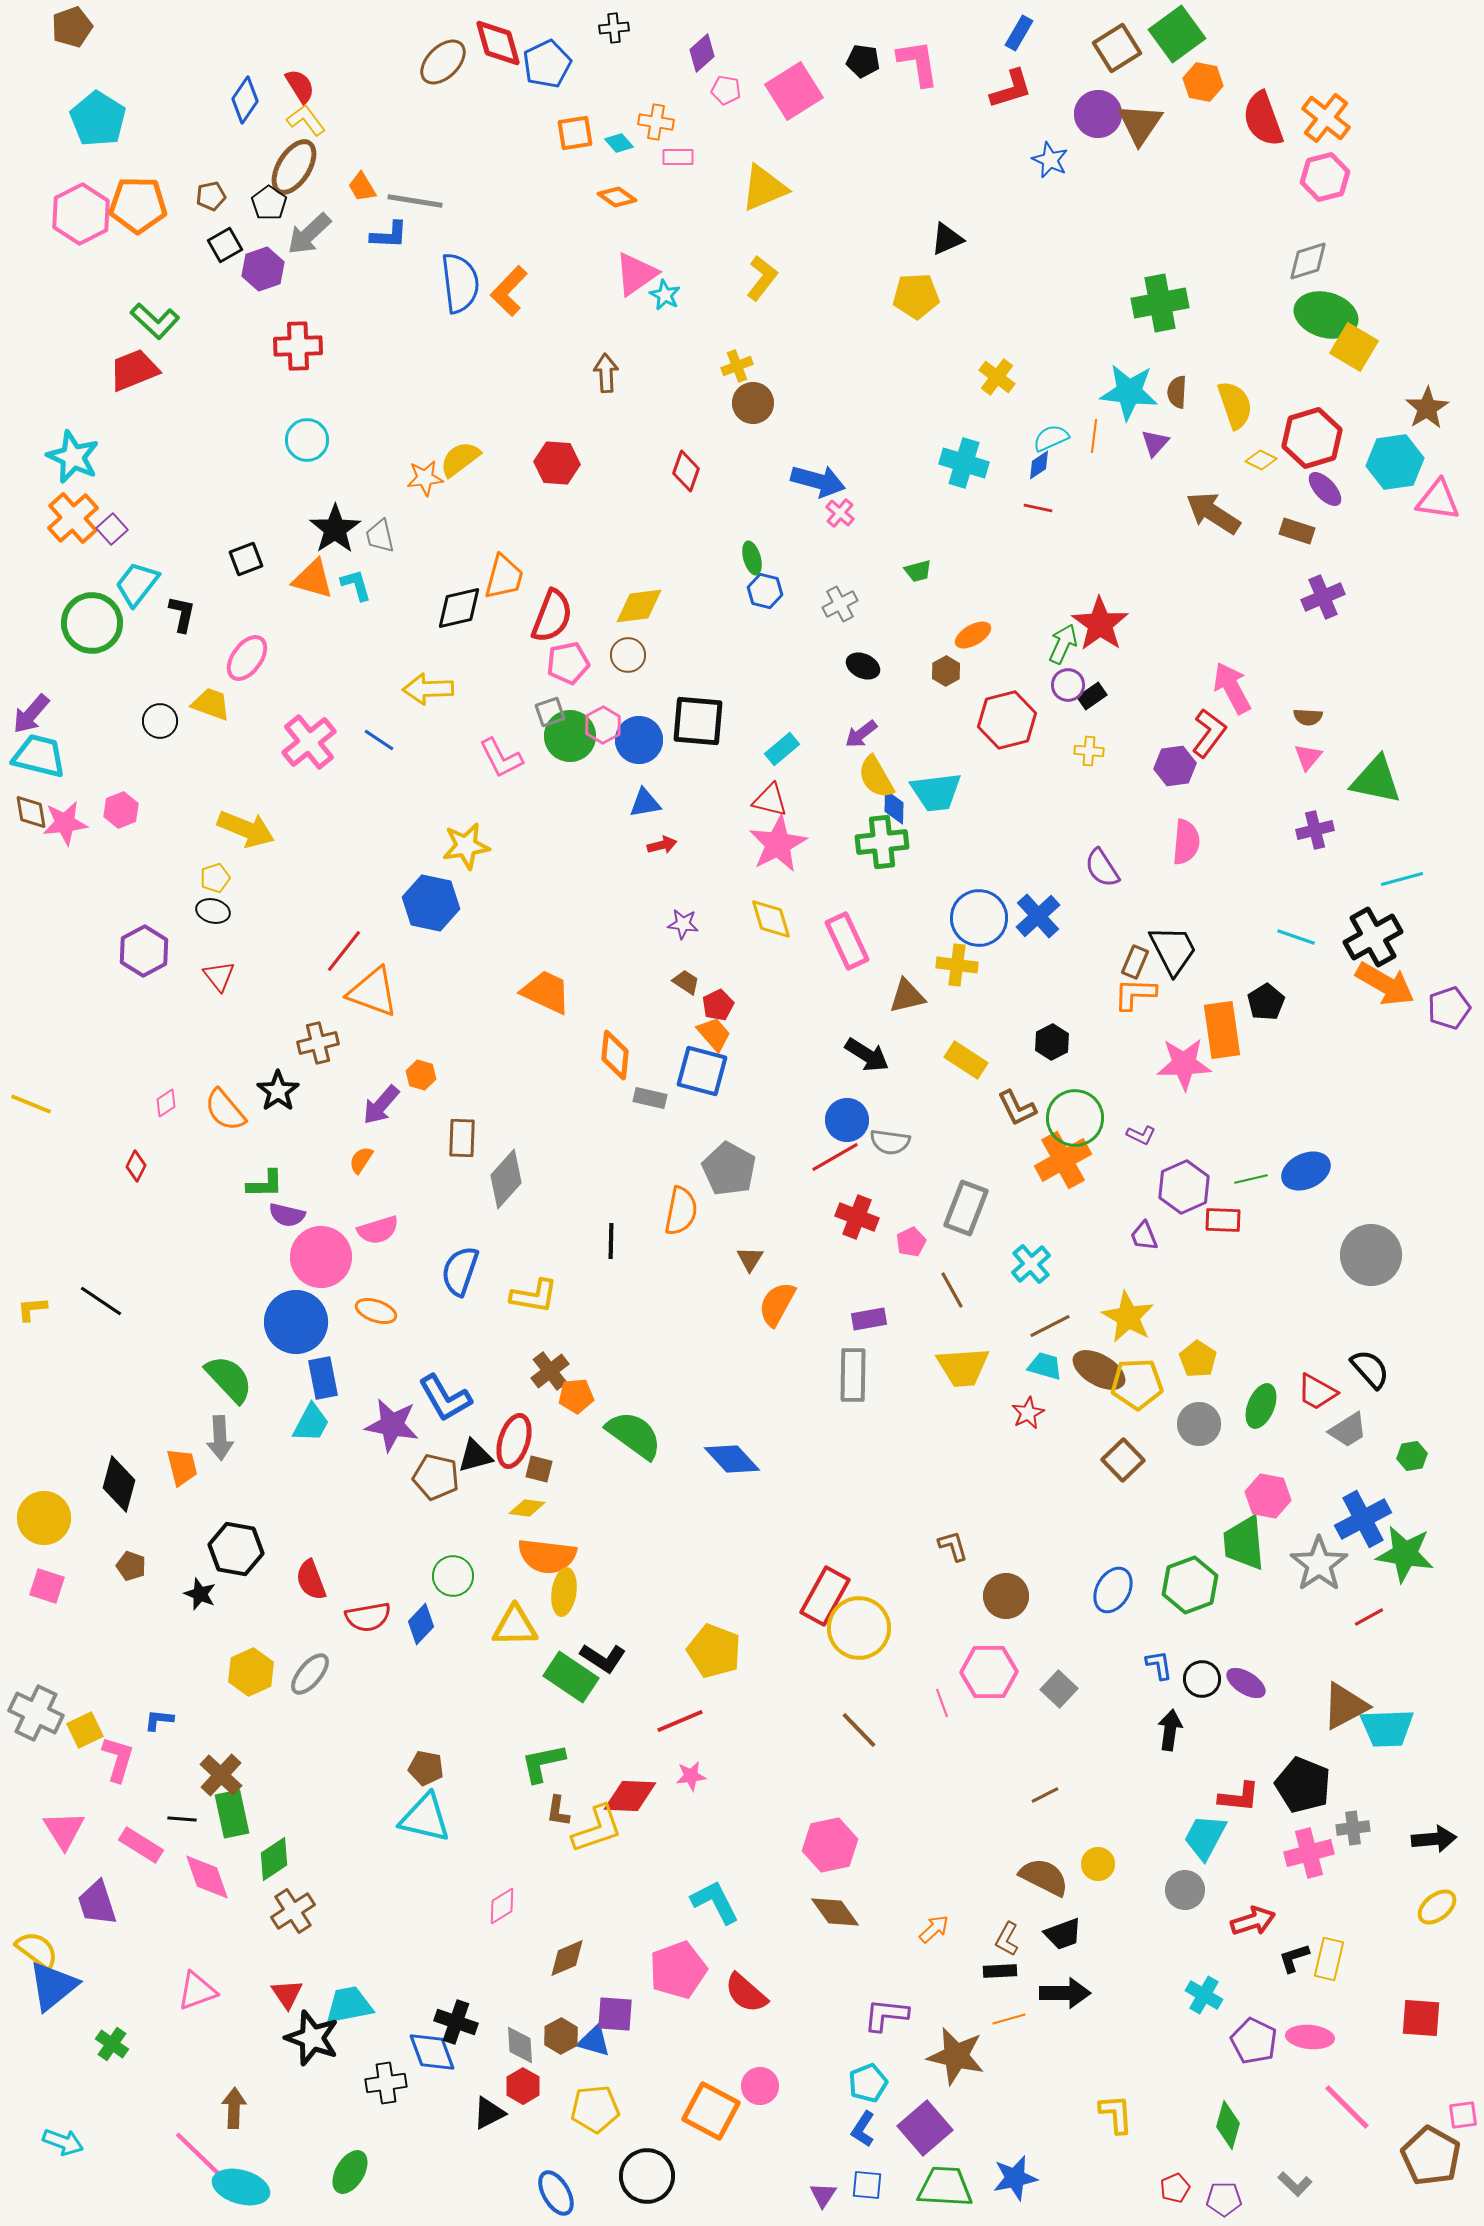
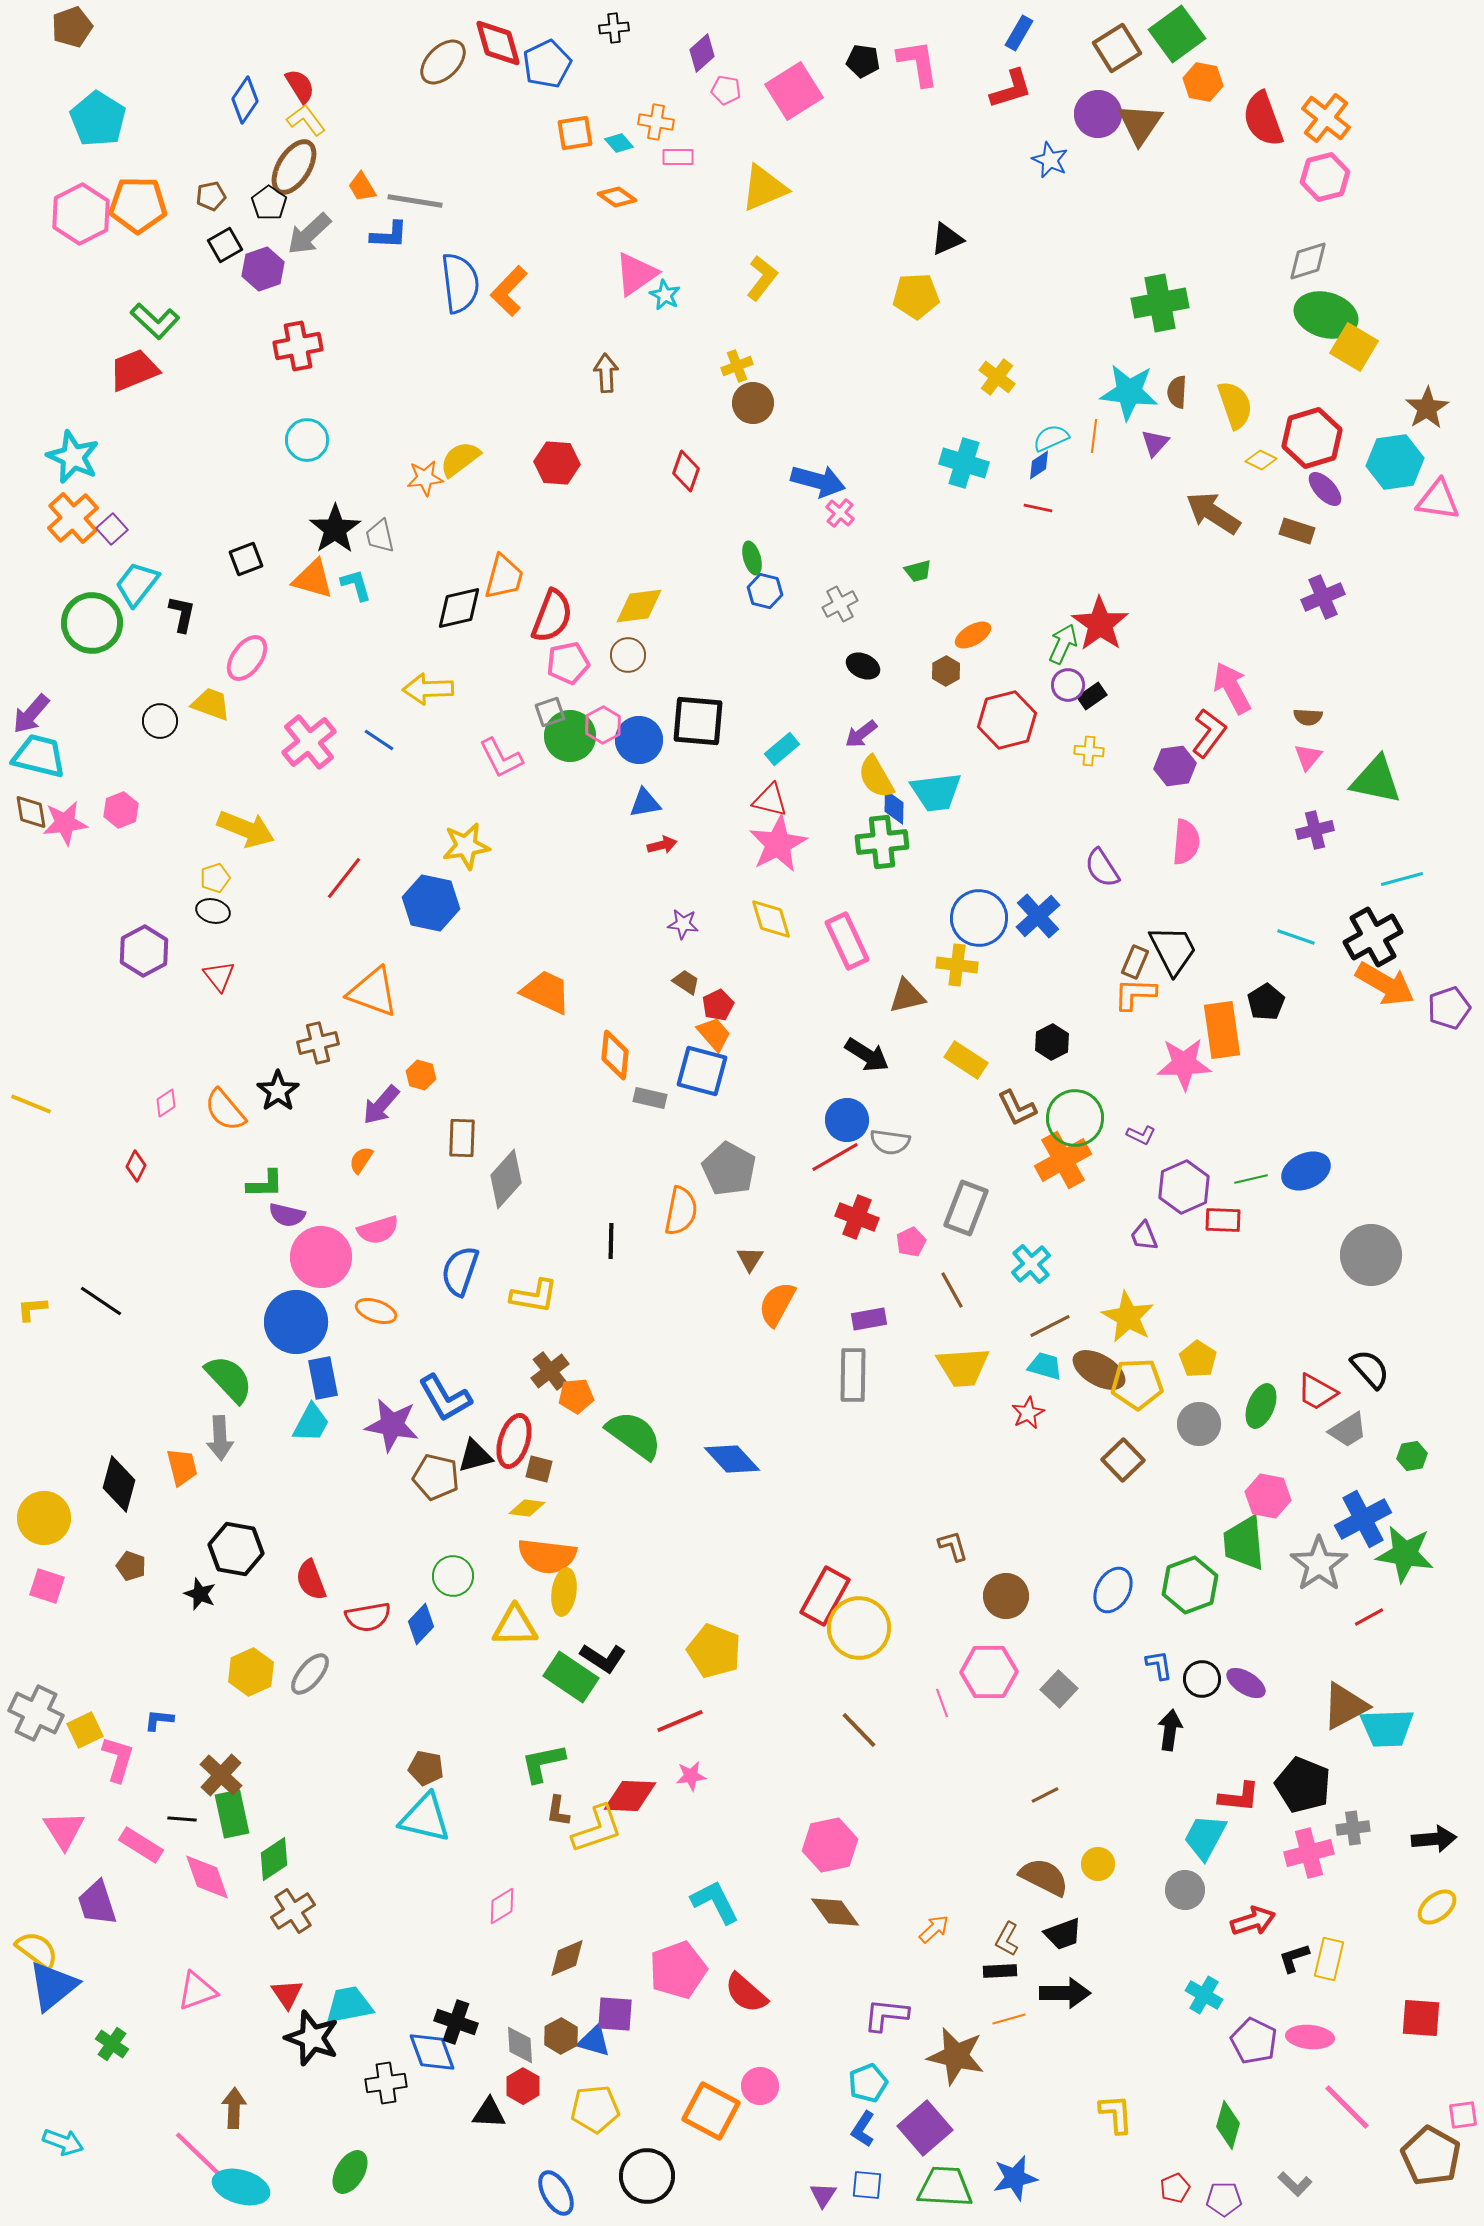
red cross at (298, 346): rotated 9 degrees counterclockwise
red line at (344, 951): moved 73 px up
black triangle at (489, 2113): rotated 30 degrees clockwise
